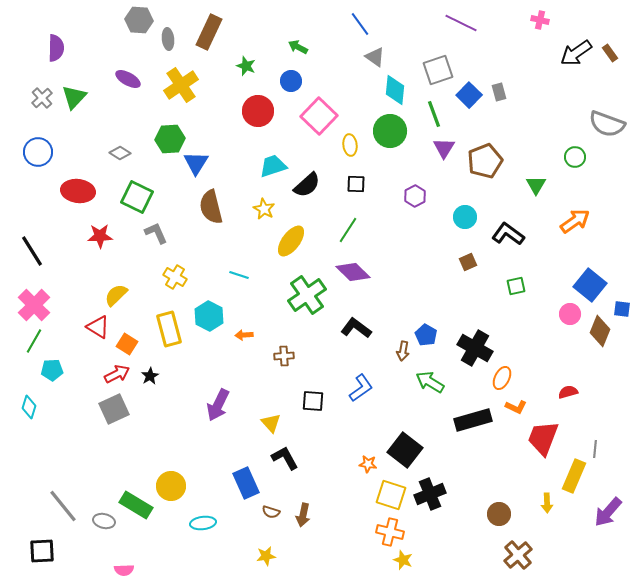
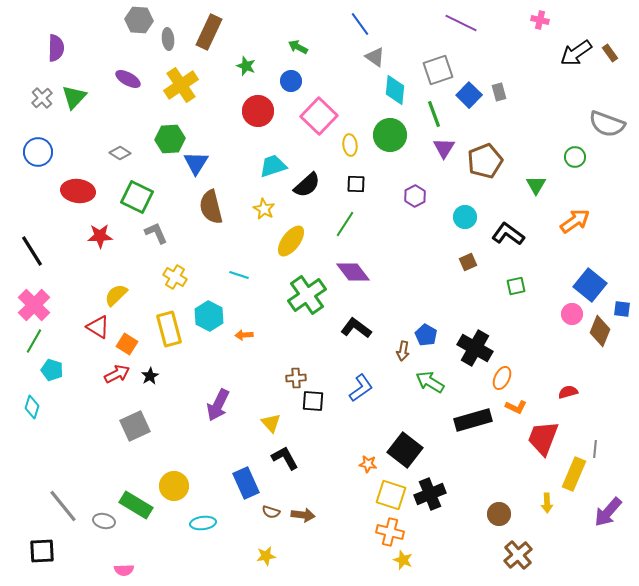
green circle at (390, 131): moved 4 px down
green line at (348, 230): moved 3 px left, 6 px up
purple diamond at (353, 272): rotated 8 degrees clockwise
pink circle at (570, 314): moved 2 px right
brown cross at (284, 356): moved 12 px right, 22 px down
cyan pentagon at (52, 370): rotated 20 degrees clockwise
cyan diamond at (29, 407): moved 3 px right
gray square at (114, 409): moved 21 px right, 17 px down
yellow rectangle at (574, 476): moved 2 px up
yellow circle at (171, 486): moved 3 px right
brown arrow at (303, 515): rotated 95 degrees counterclockwise
